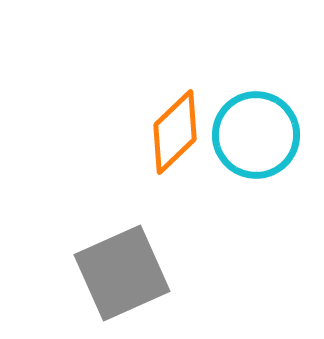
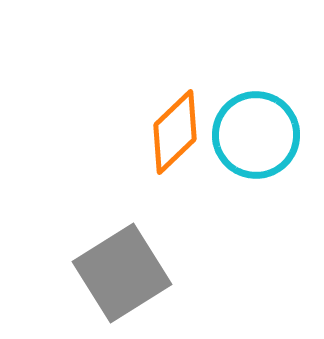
gray square: rotated 8 degrees counterclockwise
